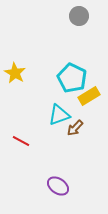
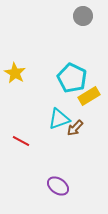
gray circle: moved 4 px right
cyan triangle: moved 4 px down
